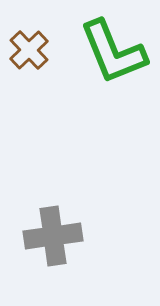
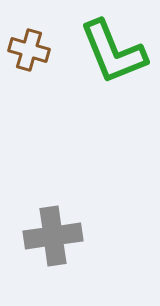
brown cross: rotated 30 degrees counterclockwise
